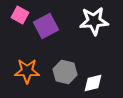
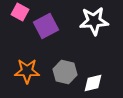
pink square: moved 3 px up
